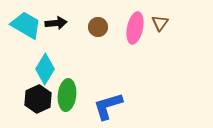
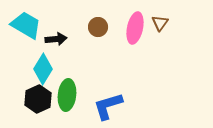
black arrow: moved 16 px down
cyan diamond: moved 2 px left
